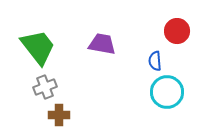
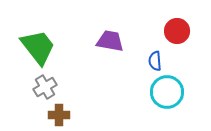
purple trapezoid: moved 8 px right, 3 px up
gray cross: rotated 10 degrees counterclockwise
